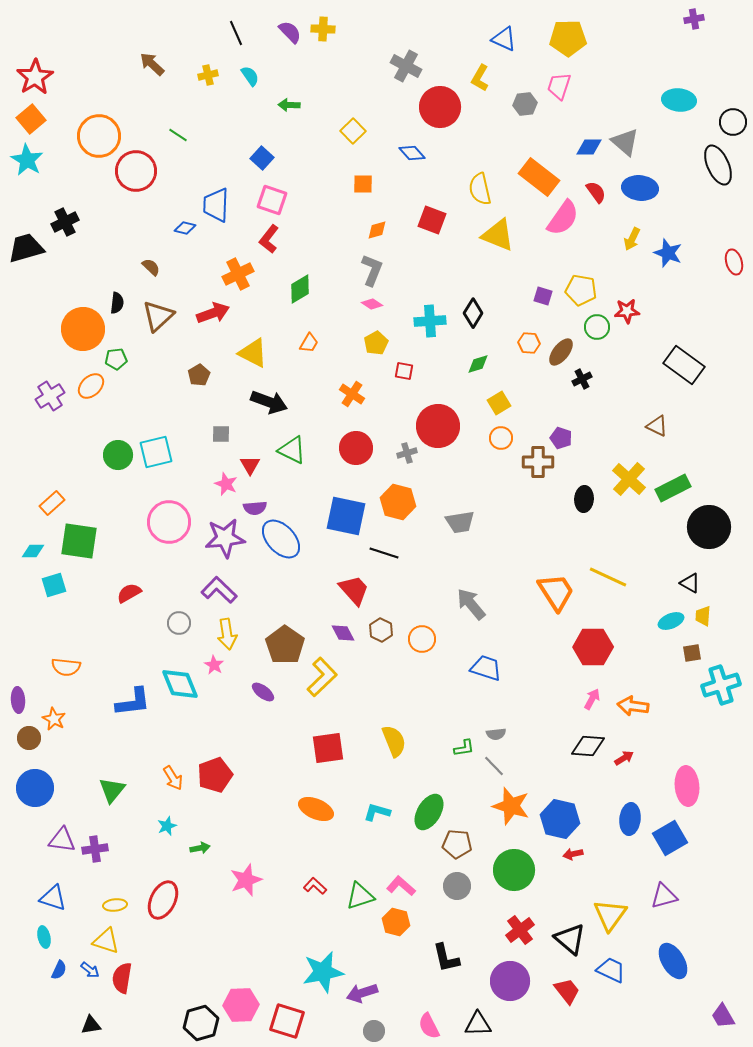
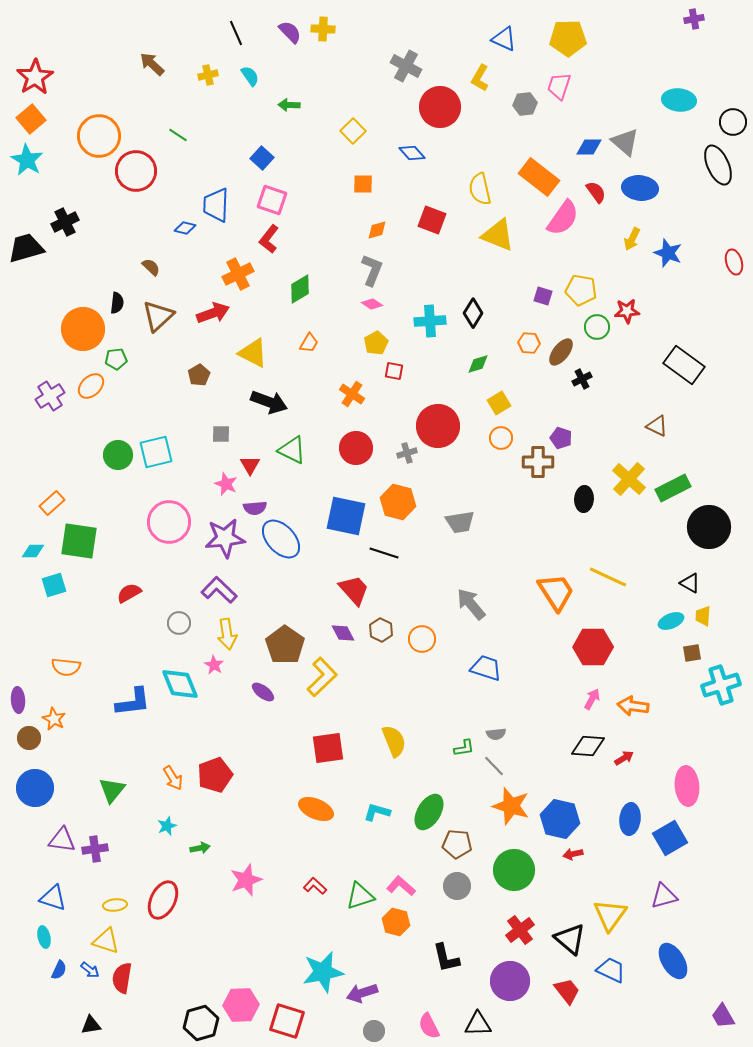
red square at (404, 371): moved 10 px left
